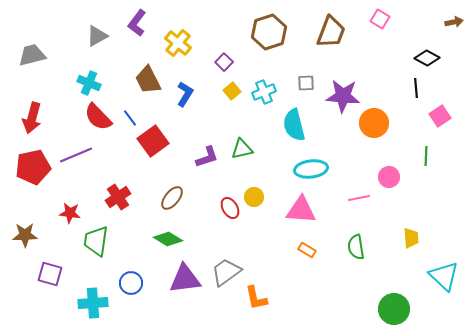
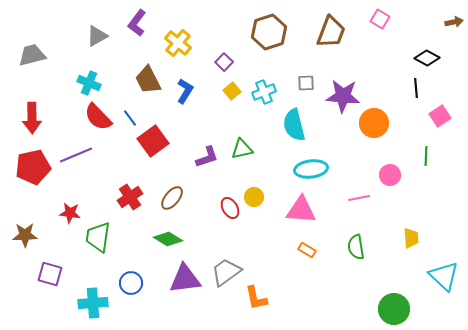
blue L-shape at (185, 94): moved 3 px up
red arrow at (32, 118): rotated 16 degrees counterclockwise
pink circle at (389, 177): moved 1 px right, 2 px up
red cross at (118, 197): moved 12 px right
green trapezoid at (96, 241): moved 2 px right, 4 px up
